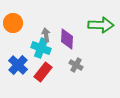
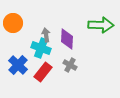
gray cross: moved 6 px left
